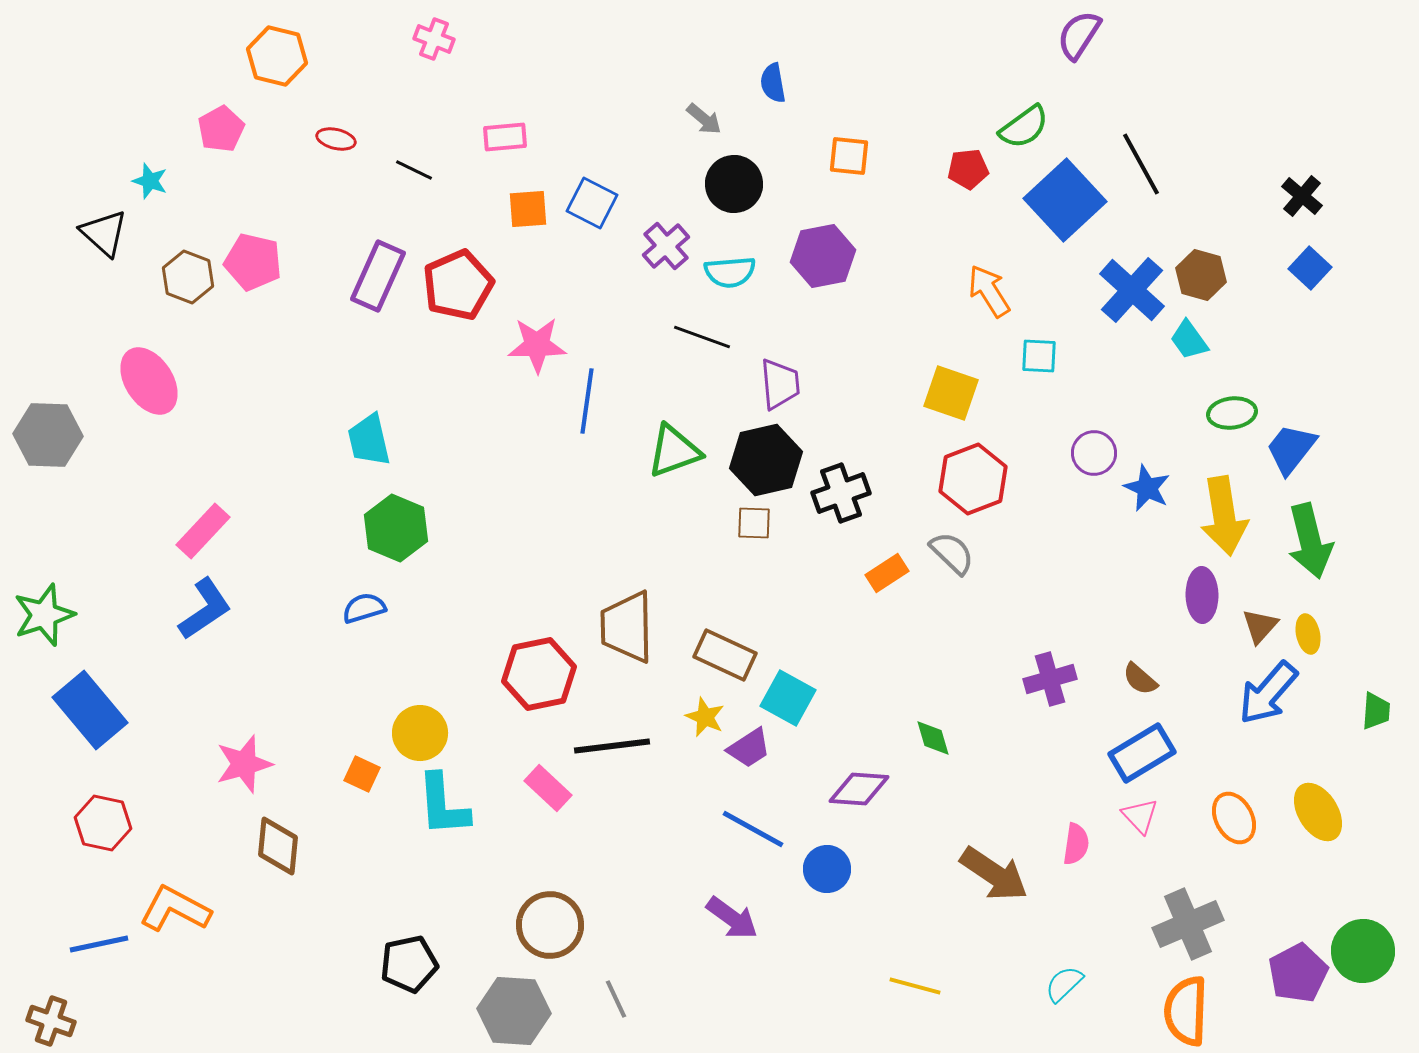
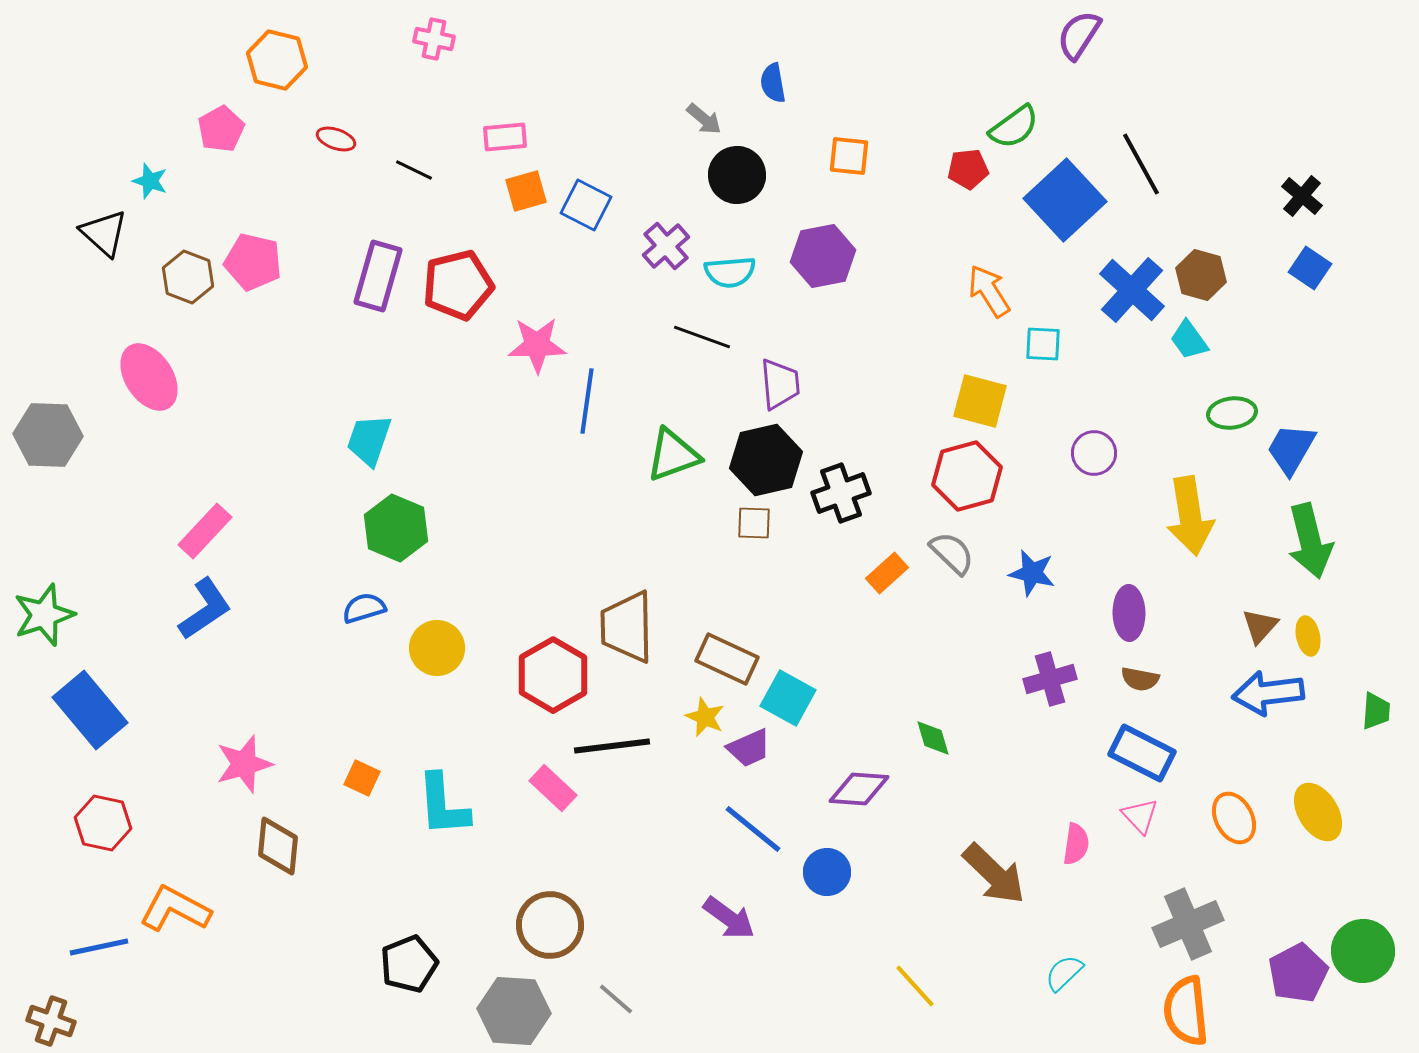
pink cross at (434, 39): rotated 9 degrees counterclockwise
orange hexagon at (277, 56): moved 4 px down
green semicircle at (1024, 127): moved 10 px left
red ellipse at (336, 139): rotated 6 degrees clockwise
black circle at (734, 184): moved 3 px right, 9 px up
blue square at (592, 203): moved 6 px left, 2 px down
orange square at (528, 209): moved 2 px left, 18 px up; rotated 12 degrees counterclockwise
blue square at (1310, 268): rotated 9 degrees counterclockwise
purple rectangle at (378, 276): rotated 8 degrees counterclockwise
red pentagon at (458, 285): rotated 10 degrees clockwise
cyan square at (1039, 356): moved 4 px right, 12 px up
pink ellipse at (149, 381): moved 4 px up
yellow square at (951, 393): moved 29 px right, 8 px down; rotated 4 degrees counterclockwise
cyan trapezoid at (369, 440): rotated 32 degrees clockwise
blue trapezoid at (1291, 449): rotated 8 degrees counterclockwise
green triangle at (674, 451): moved 1 px left, 4 px down
red hexagon at (973, 479): moved 6 px left, 3 px up; rotated 6 degrees clockwise
blue star at (1147, 488): moved 115 px left, 85 px down; rotated 12 degrees counterclockwise
yellow arrow at (1224, 516): moved 34 px left
pink rectangle at (203, 531): moved 2 px right
orange rectangle at (887, 573): rotated 9 degrees counterclockwise
purple ellipse at (1202, 595): moved 73 px left, 18 px down
yellow ellipse at (1308, 634): moved 2 px down
brown rectangle at (725, 655): moved 2 px right, 4 px down
red hexagon at (539, 674): moved 14 px right, 1 px down; rotated 18 degrees counterclockwise
brown semicircle at (1140, 679): rotated 30 degrees counterclockwise
blue arrow at (1268, 693): rotated 42 degrees clockwise
yellow circle at (420, 733): moved 17 px right, 85 px up
purple trapezoid at (749, 748): rotated 9 degrees clockwise
blue rectangle at (1142, 753): rotated 58 degrees clockwise
orange square at (362, 774): moved 4 px down
pink rectangle at (548, 788): moved 5 px right
blue line at (753, 829): rotated 10 degrees clockwise
blue circle at (827, 869): moved 3 px down
brown arrow at (994, 874): rotated 10 degrees clockwise
purple arrow at (732, 918): moved 3 px left
blue line at (99, 944): moved 3 px down
black pentagon at (409, 964): rotated 10 degrees counterclockwise
cyan semicircle at (1064, 984): moved 11 px up
yellow line at (915, 986): rotated 33 degrees clockwise
gray line at (616, 999): rotated 24 degrees counterclockwise
orange semicircle at (1186, 1011): rotated 8 degrees counterclockwise
